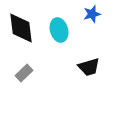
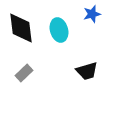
black trapezoid: moved 2 px left, 4 px down
